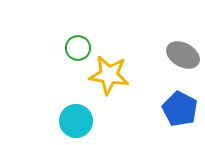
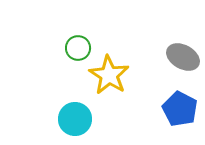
gray ellipse: moved 2 px down
yellow star: rotated 24 degrees clockwise
cyan circle: moved 1 px left, 2 px up
